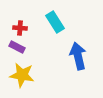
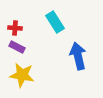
red cross: moved 5 px left
